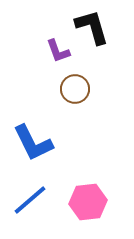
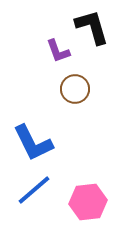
blue line: moved 4 px right, 10 px up
